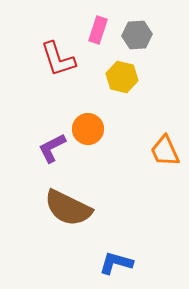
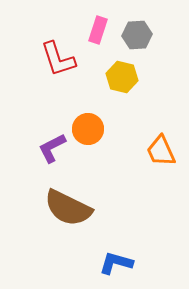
orange trapezoid: moved 4 px left
